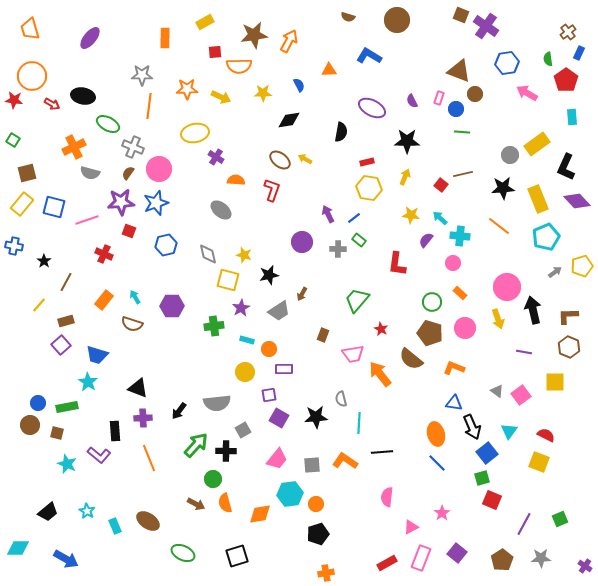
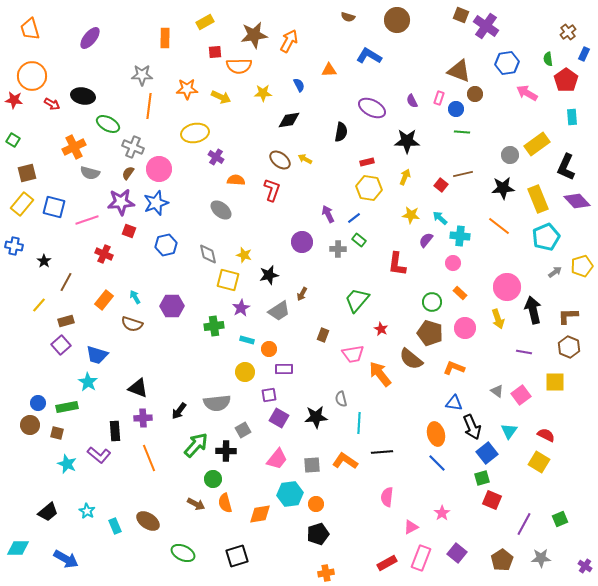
blue rectangle at (579, 53): moved 5 px right, 1 px down
yellow square at (539, 462): rotated 10 degrees clockwise
